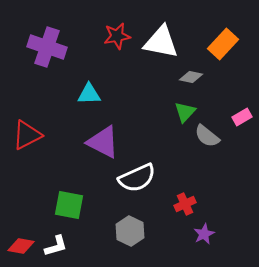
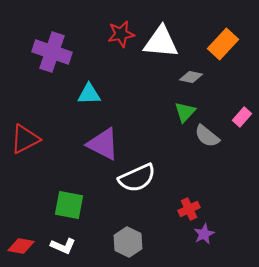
red star: moved 4 px right, 2 px up
white triangle: rotated 6 degrees counterclockwise
purple cross: moved 5 px right, 5 px down
pink rectangle: rotated 18 degrees counterclockwise
red triangle: moved 2 px left, 4 px down
purple triangle: moved 2 px down
red cross: moved 4 px right, 5 px down
gray hexagon: moved 2 px left, 11 px down
white L-shape: moved 7 px right; rotated 40 degrees clockwise
